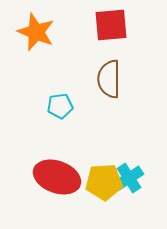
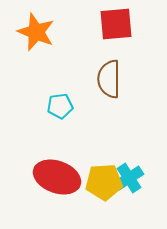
red square: moved 5 px right, 1 px up
